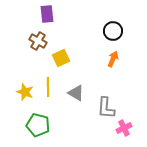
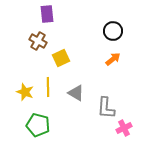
orange arrow: rotated 28 degrees clockwise
